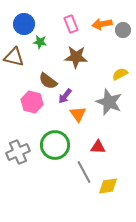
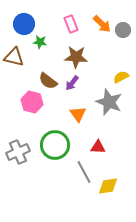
orange arrow: rotated 126 degrees counterclockwise
yellow semicircle: moved 1 px right, 3 px down
purple arrow: moved 7 px right, 13 px up
